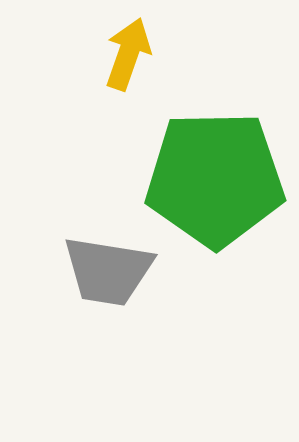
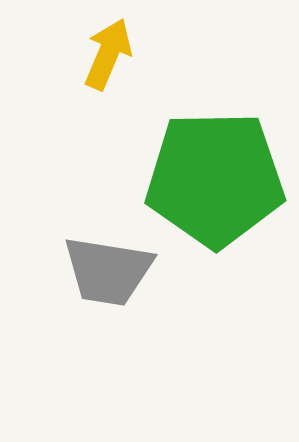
yellow arrow: moved 20 px left; rotated 4 degrees clockwise
